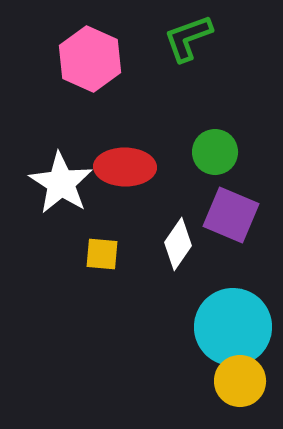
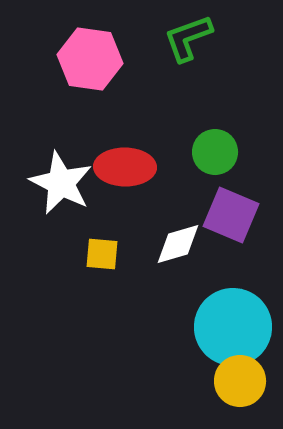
pink hexagon: rotated 16 degrees counterclockwise
white star: rotated 6 degrees counterclockwise
white diamond: rotated 39 degrees clockwise
